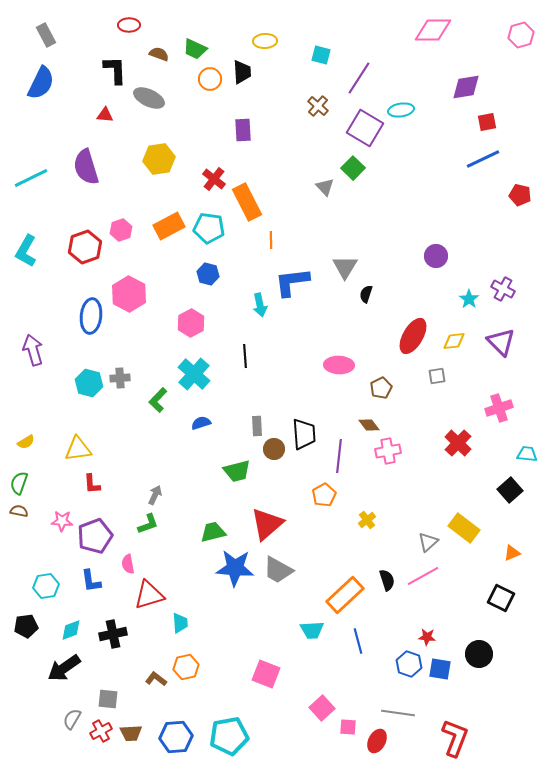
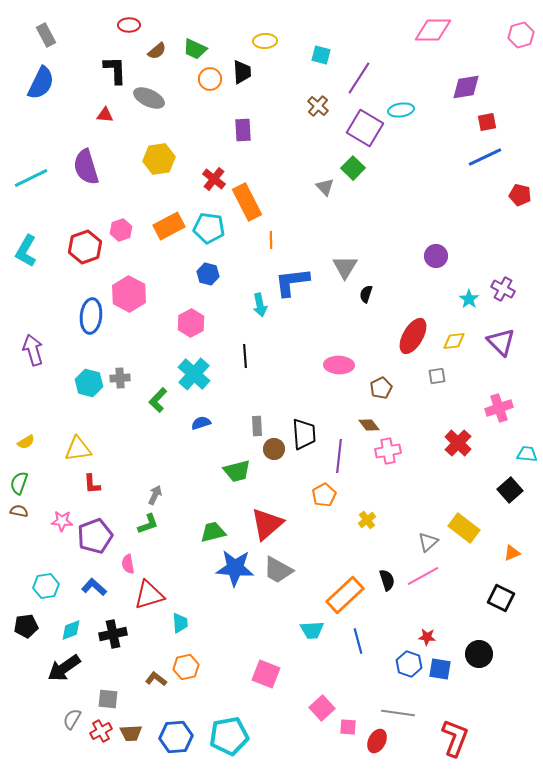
brown semicircle at (159, 54): moved 2 px left, 3 px up; rotated 120 degrees clockwise
blue line at (483, 159): moved 2 px right, 2 px up
blue L-shape at (91, 581): moved 3 px right, 6 px down; rotated 140 degrees clockwise
